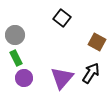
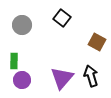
gray circle: moved 7 px right, 10 px up
green rectangle: moved 2 px left, 3 px down; rotated 28 degrees clockwise
black arrow: moved 3 px down; rotated 50 degrees counterclockwise
purple circle: moved 2 px left, 2 px down
